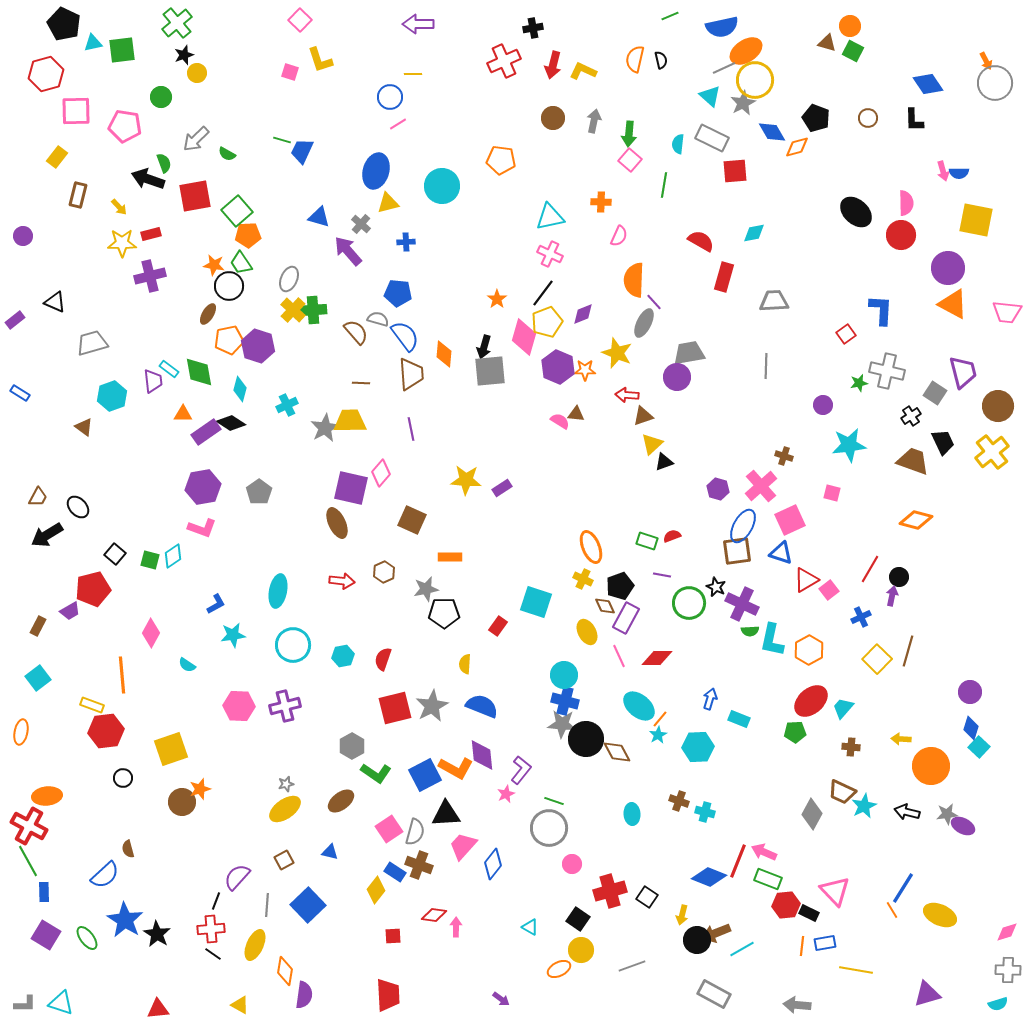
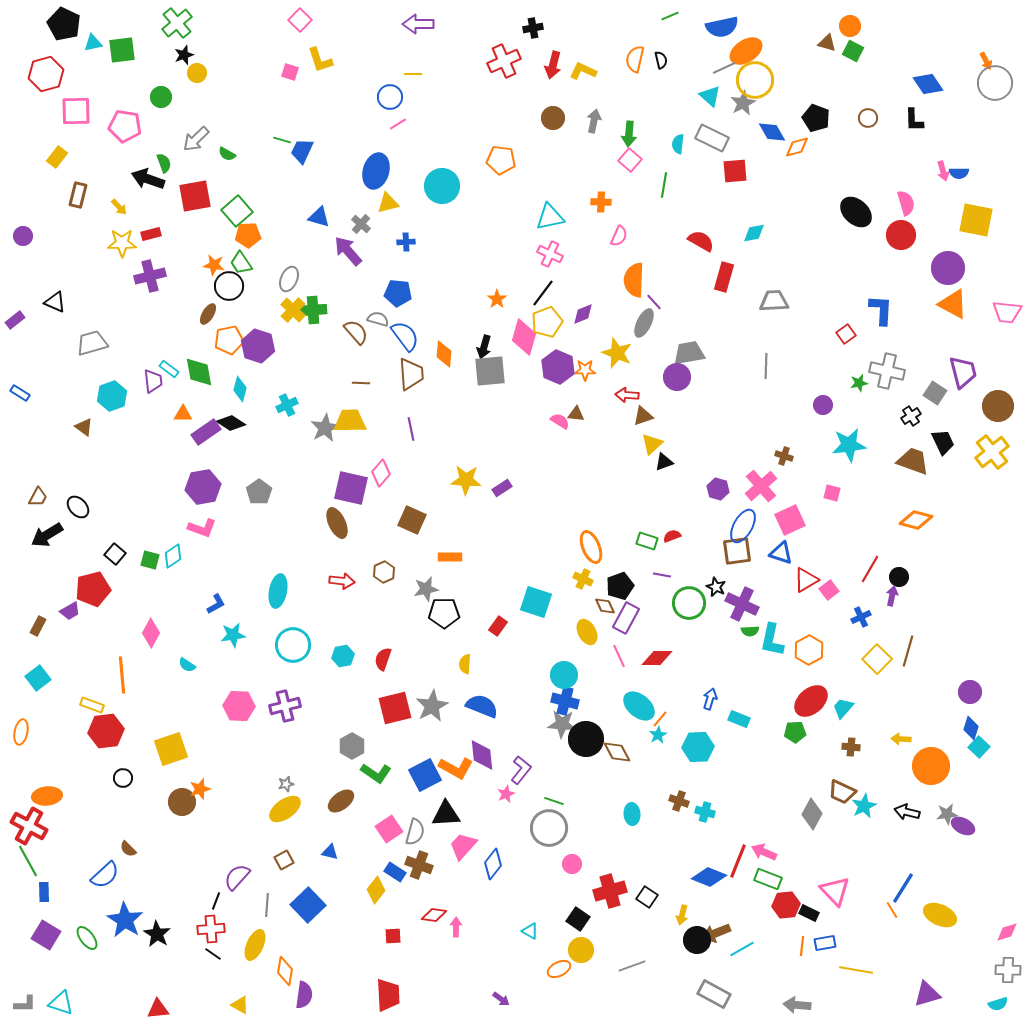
pink semicircle at (906, 203): rotated 15 degrees counterclockwise
brown semicircle at (128, 849): rotated 30 degrees counterclockwise
cyan triangle at (530, 927): moved 4 px down
